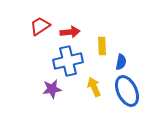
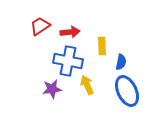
blue cross: rotated 24 degrees clockwise
yellow arrow: moved 7 px left, 2 px up
